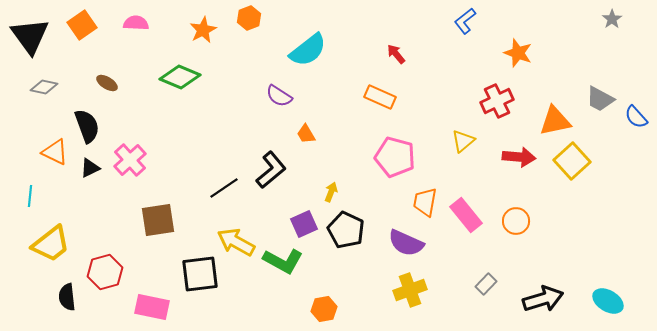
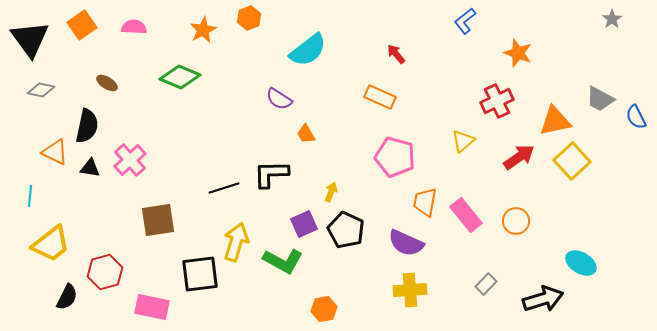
pink semicircle at (136, 23): moved 2 px left, 4 px down
black triangle at (30, 36): moved 3 px down
gray diamond at (44, 87): moved 3 px left, 3 px down
purple semicircle at (279, 96): moved 3 px down
blue semicircle at (636, 117): rotated 15 degrees clockwise
black semicircle at (87, 126): rotated 32 degrees clockwise
red arrow at (519, 157): rotated 40 degrees counterclockwise
black triangle at (90, 168): rotated 35 degrees clockwise
black L-shape at (271, 170): moved 4 px down; rotated 141 degrees counterclockwise
black line at (224, 188): rotated 16 degrees clockwise
yellow arrow at (236, 242): rotated 78 degrees clockwise
yellow cross at (410, 290): rotated 16 degrees clockwise
black semicircle at (67, 297): rotated 148 degrees counterclockwise
cyan ellipse at (608, 301): moved 27 px left, 38 px up
